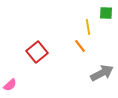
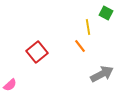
green square: rotated 24 degrees clockwise
gray arrow: moved 1 px down
